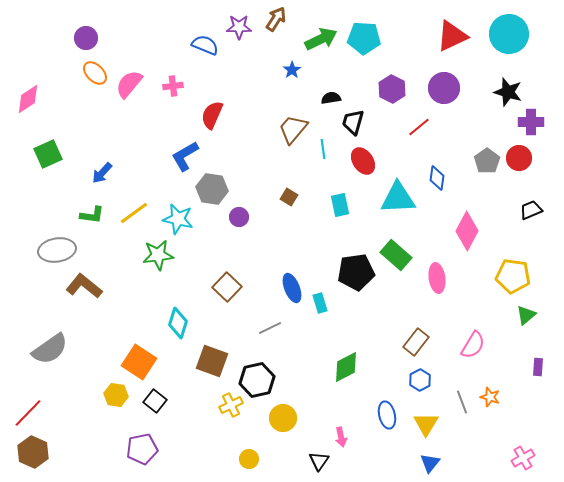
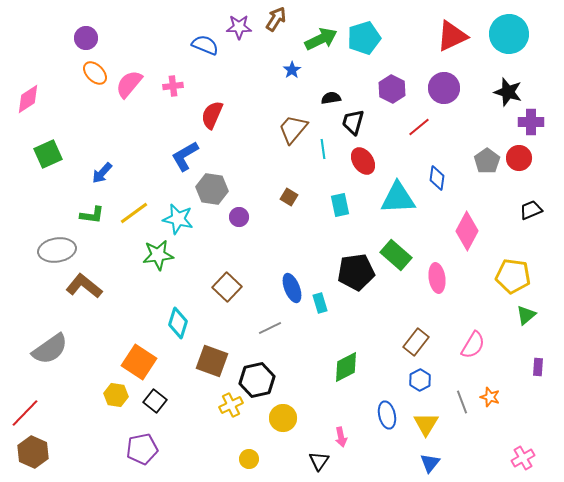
cyan pentagon at (364, 38): rotated 20 degrees counterclockwise
red line at (28, 413): moved 3 px left
